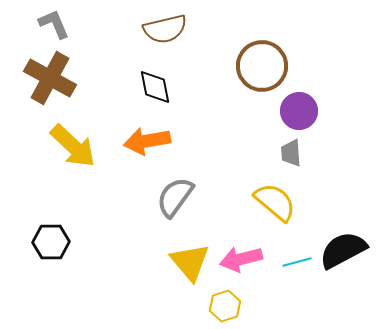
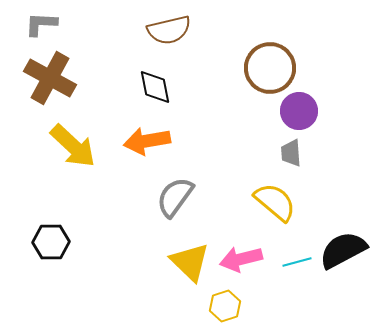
gray L-shape: moved 13 px left; rotated 64 degrees counterclockwise
brown semicircle: moved 4 px right, 1 px down
brown circle: moved 8 px right, 2 px down
yellow triangle: rotated 6 degrees counterclockwise
